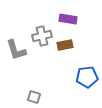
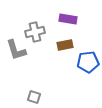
gray cross: moved 7 px left, 4 px up
blue pentagon: moved 1 px right, 15 px up
